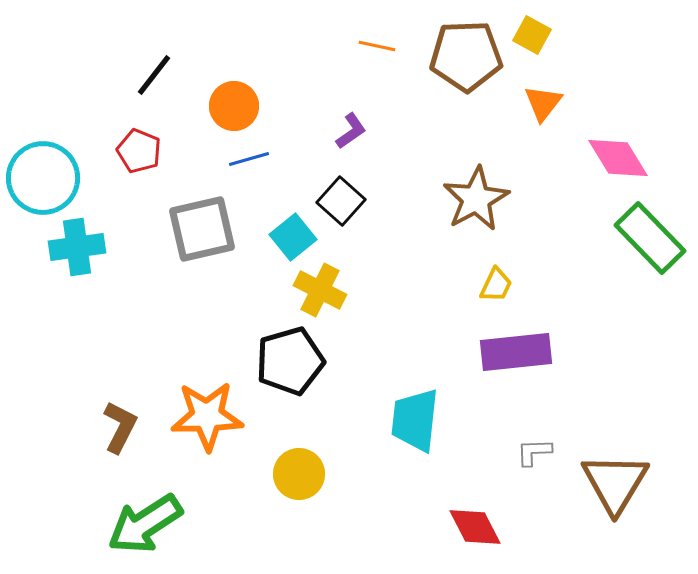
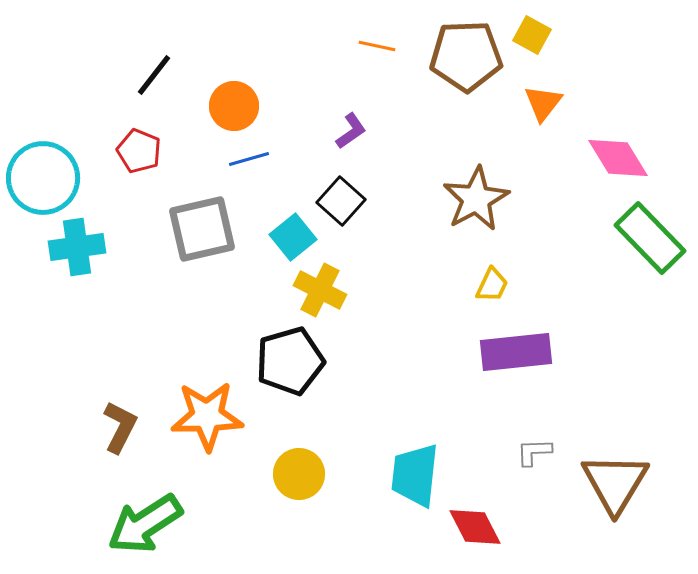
yellow trapezoid: moved 4 px left
cyan trapezoid: moved 55 px down
